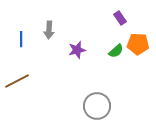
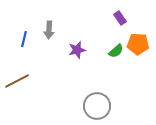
blue line: moved 3 px right; rotated 14 degrees clockwise
